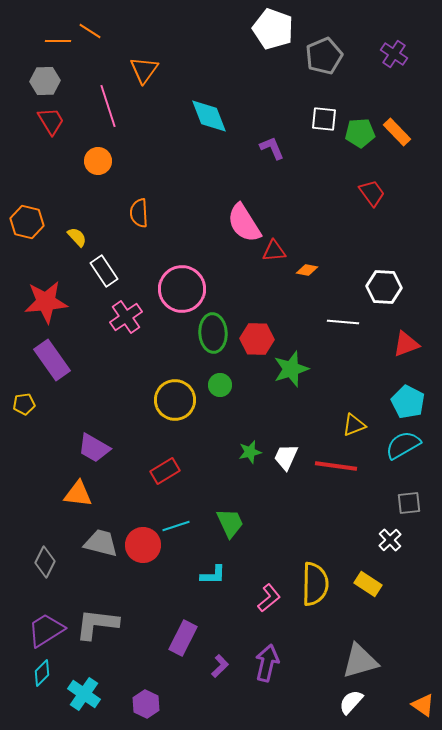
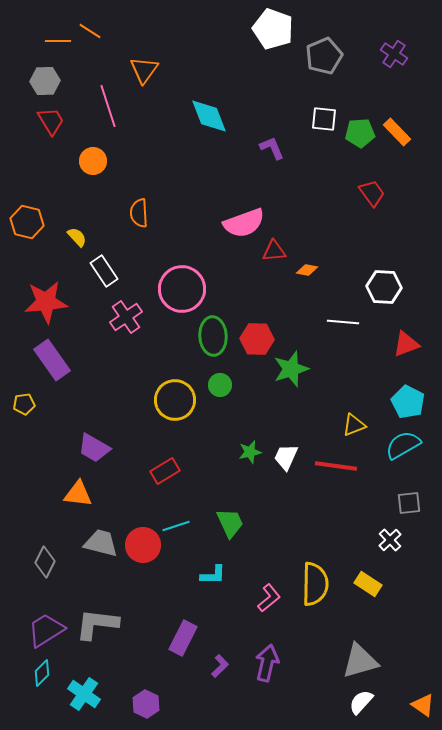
orange circle at (98, 161): moved 5 px left
pink semicircle at (244, 223): rotated 78 degrees counterclockwise
green ellipse at (213, 333): moved 3 px down
white semicircle at (351, 702): moved 10 px right
